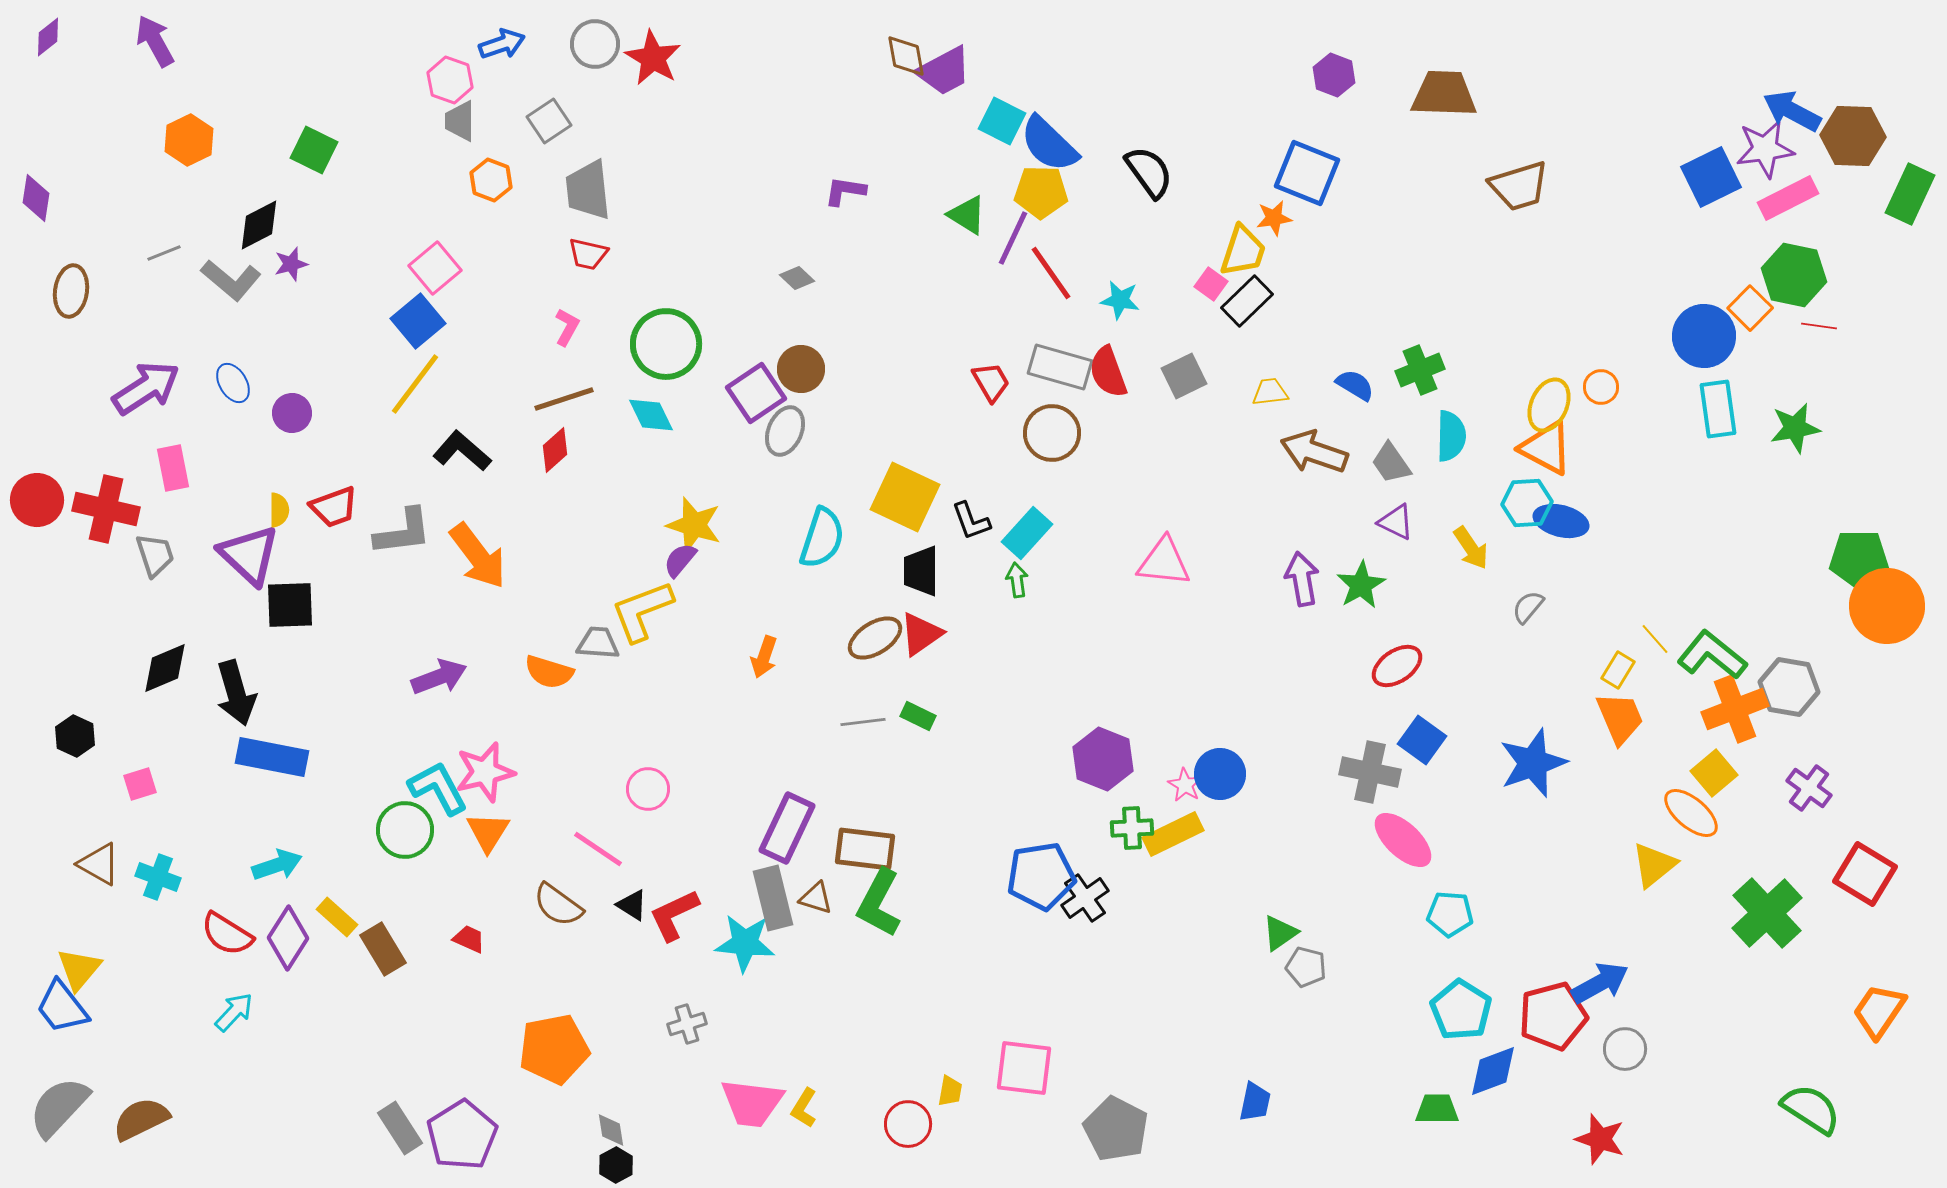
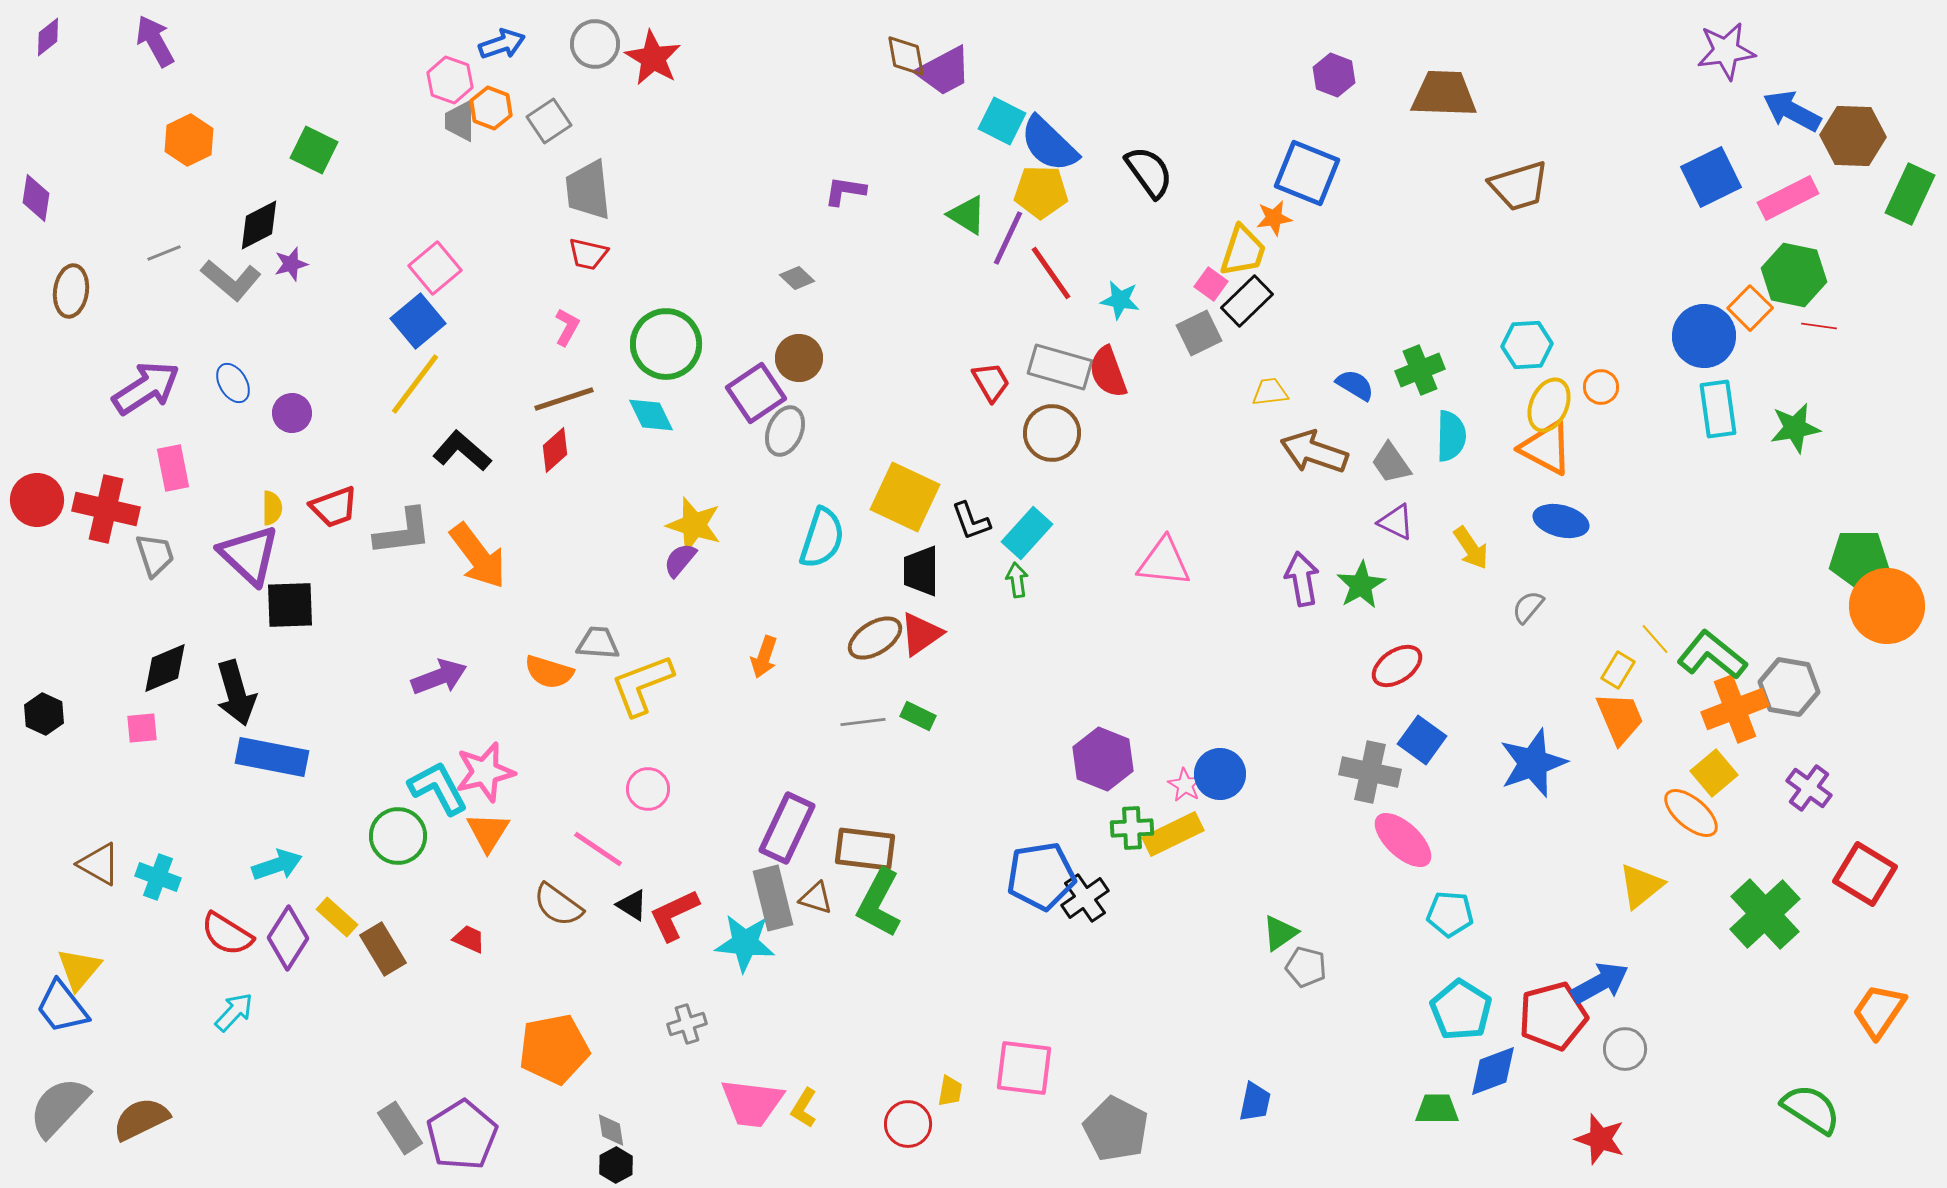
purple star at (1765, 149): moved 39 px left, 98 px up
orange hexagon at (491, 180): moved 72 px up
purple line at (1013, 238): moved 5 px left
brown circle at (801, 369): moved 2 px left, 11 px up
gray square at (1184, 376): moved 15 px right, 43 px up
cyan hexagon at (1527, 503): moved 158 px up
yellow semicircle at (279, 510): moved 7 px left, 2 px up
yellow L-shape at (642, 611): moved 74 px down
black hexagon at (75, 736): moved 31 px left, 22 px up
pink square at (140, 784): moved 2 px right, 56 px up; rotated 12 degrees clockwise
green circle at (405, 830): moved 7 px left, 6 px down
yellow triangle at (1654, 865): moved 13 px left, 21 px down
green cross at (1767, 913): moved 2 px left, 1 px down
